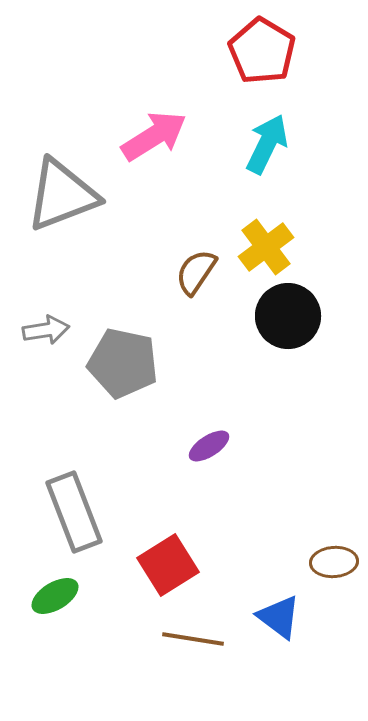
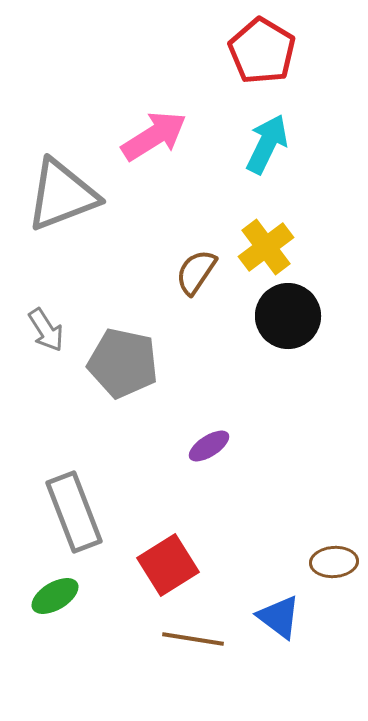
gray arrow: rotated 66 degrees clockwise
